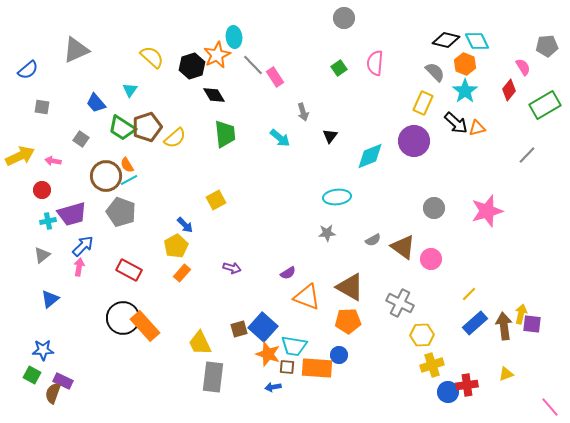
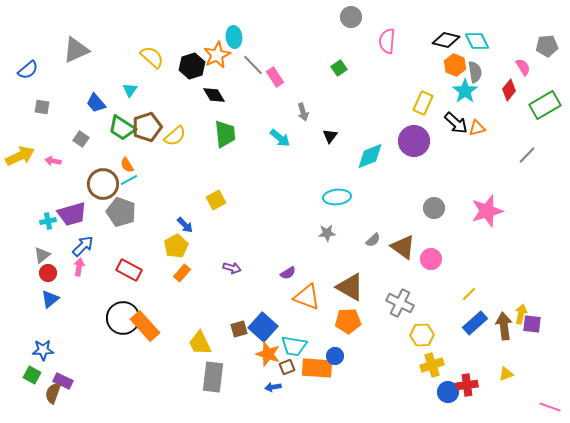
gray circle at (344, 18): moved 7 px right, 1 px up
pink semicircle at (375, 63): moved 12 px right, 22 px up
orange hexagon at (465, 64): moved 10 px left, 1 px down
gray semicircle at (435, 72): moved 40 px right; rotated 35 degrees clockwise
yellow semicircle at (175, 138): moved 2 px up
brown circle at (106, 176): moved 3 px left, 8 px down
red circle at (42, 190): moved 6 px right, 83 px down
gray semicircle at (373, 240): rotated 14 degrees counterclockwise
blue circle at (339, 355): moved 4 px left, 1 px down
brown square at (287, 367): rotated 28 degrees counterclockwise
pink line at (550, 407): rotated 30 degrees counterclockwise
